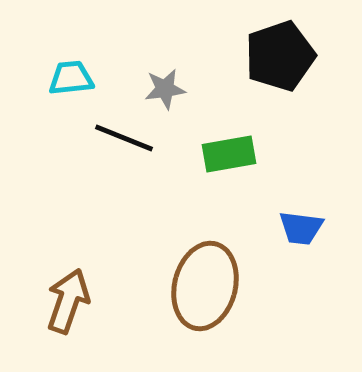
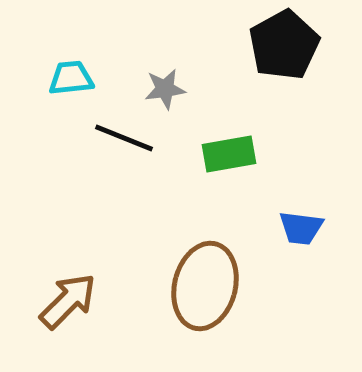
black pentagon: moved 4 px right, 11 px up; rotated 10 degrees counterclockwise
brown arrow: rotated 26 degrees clockwise
